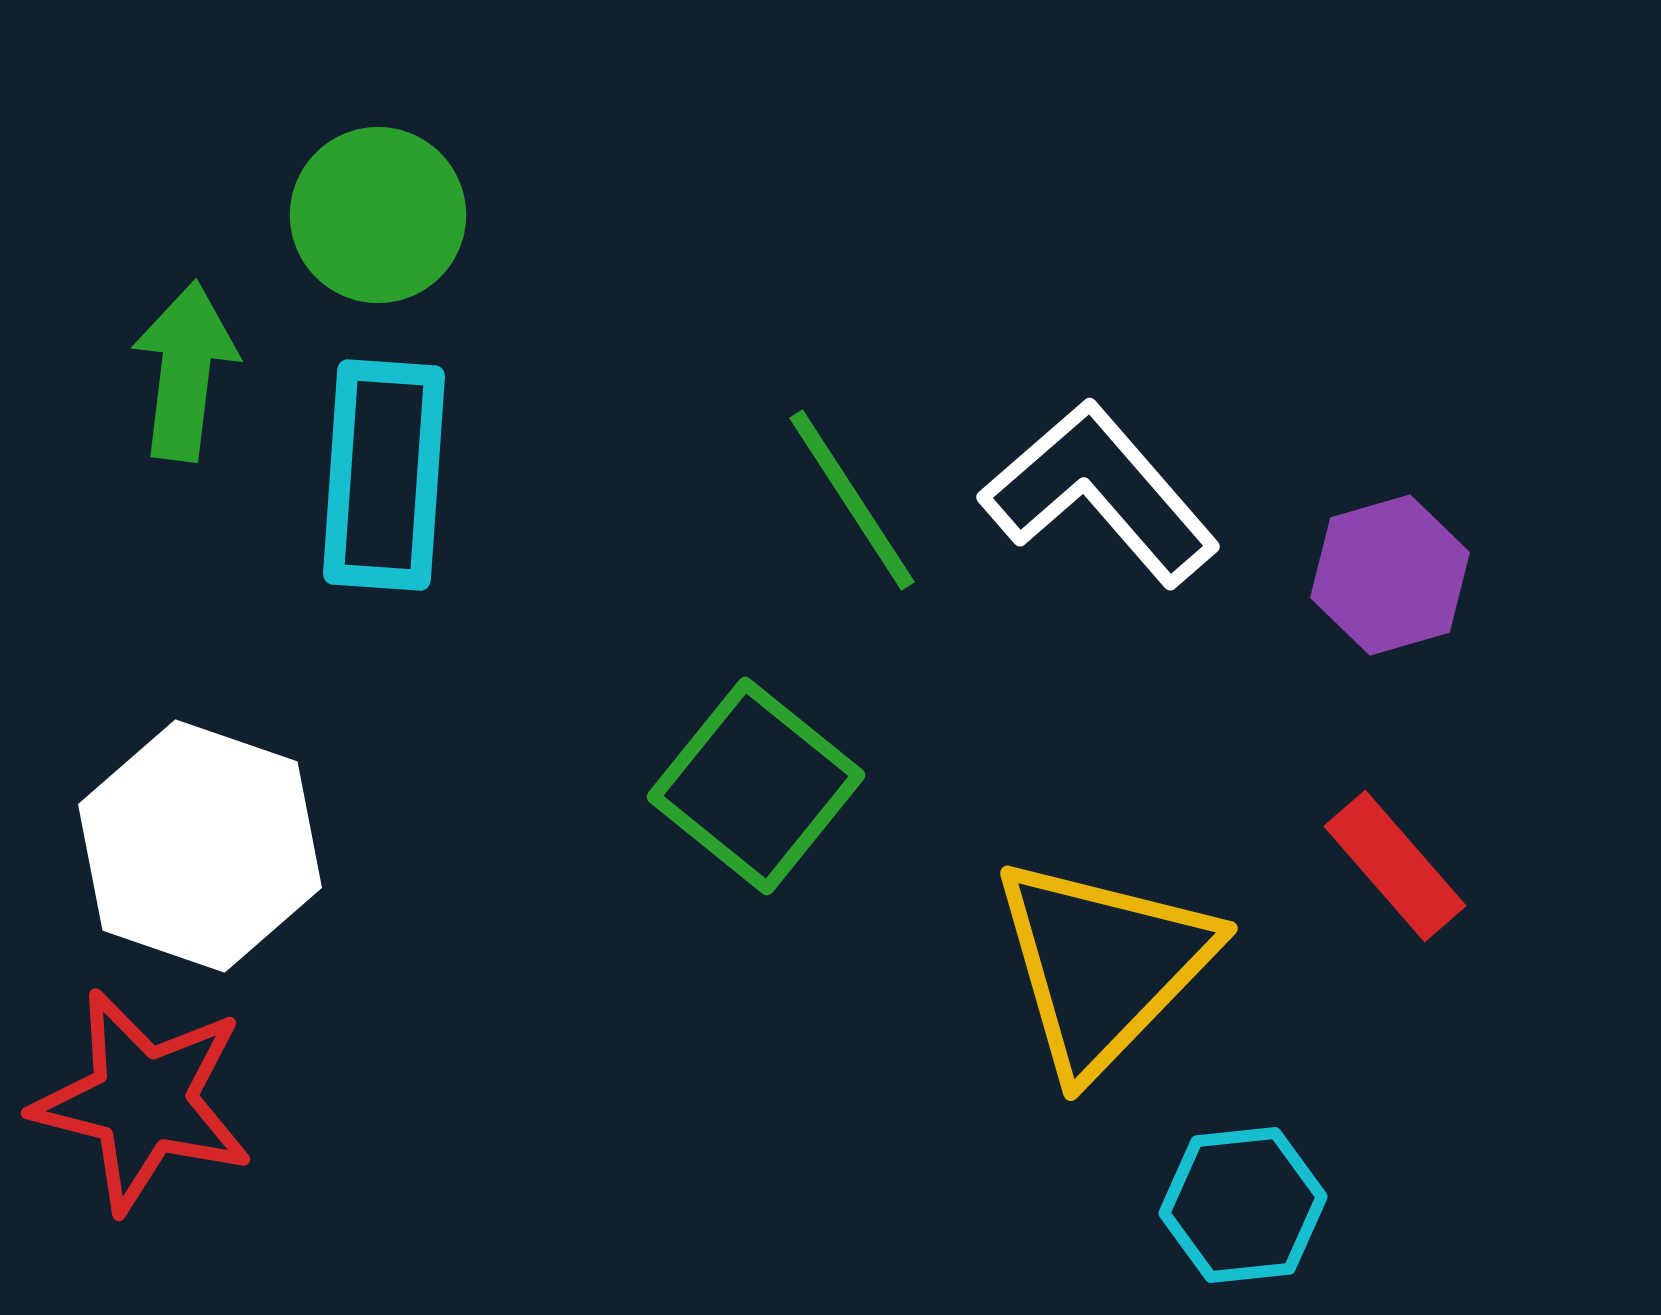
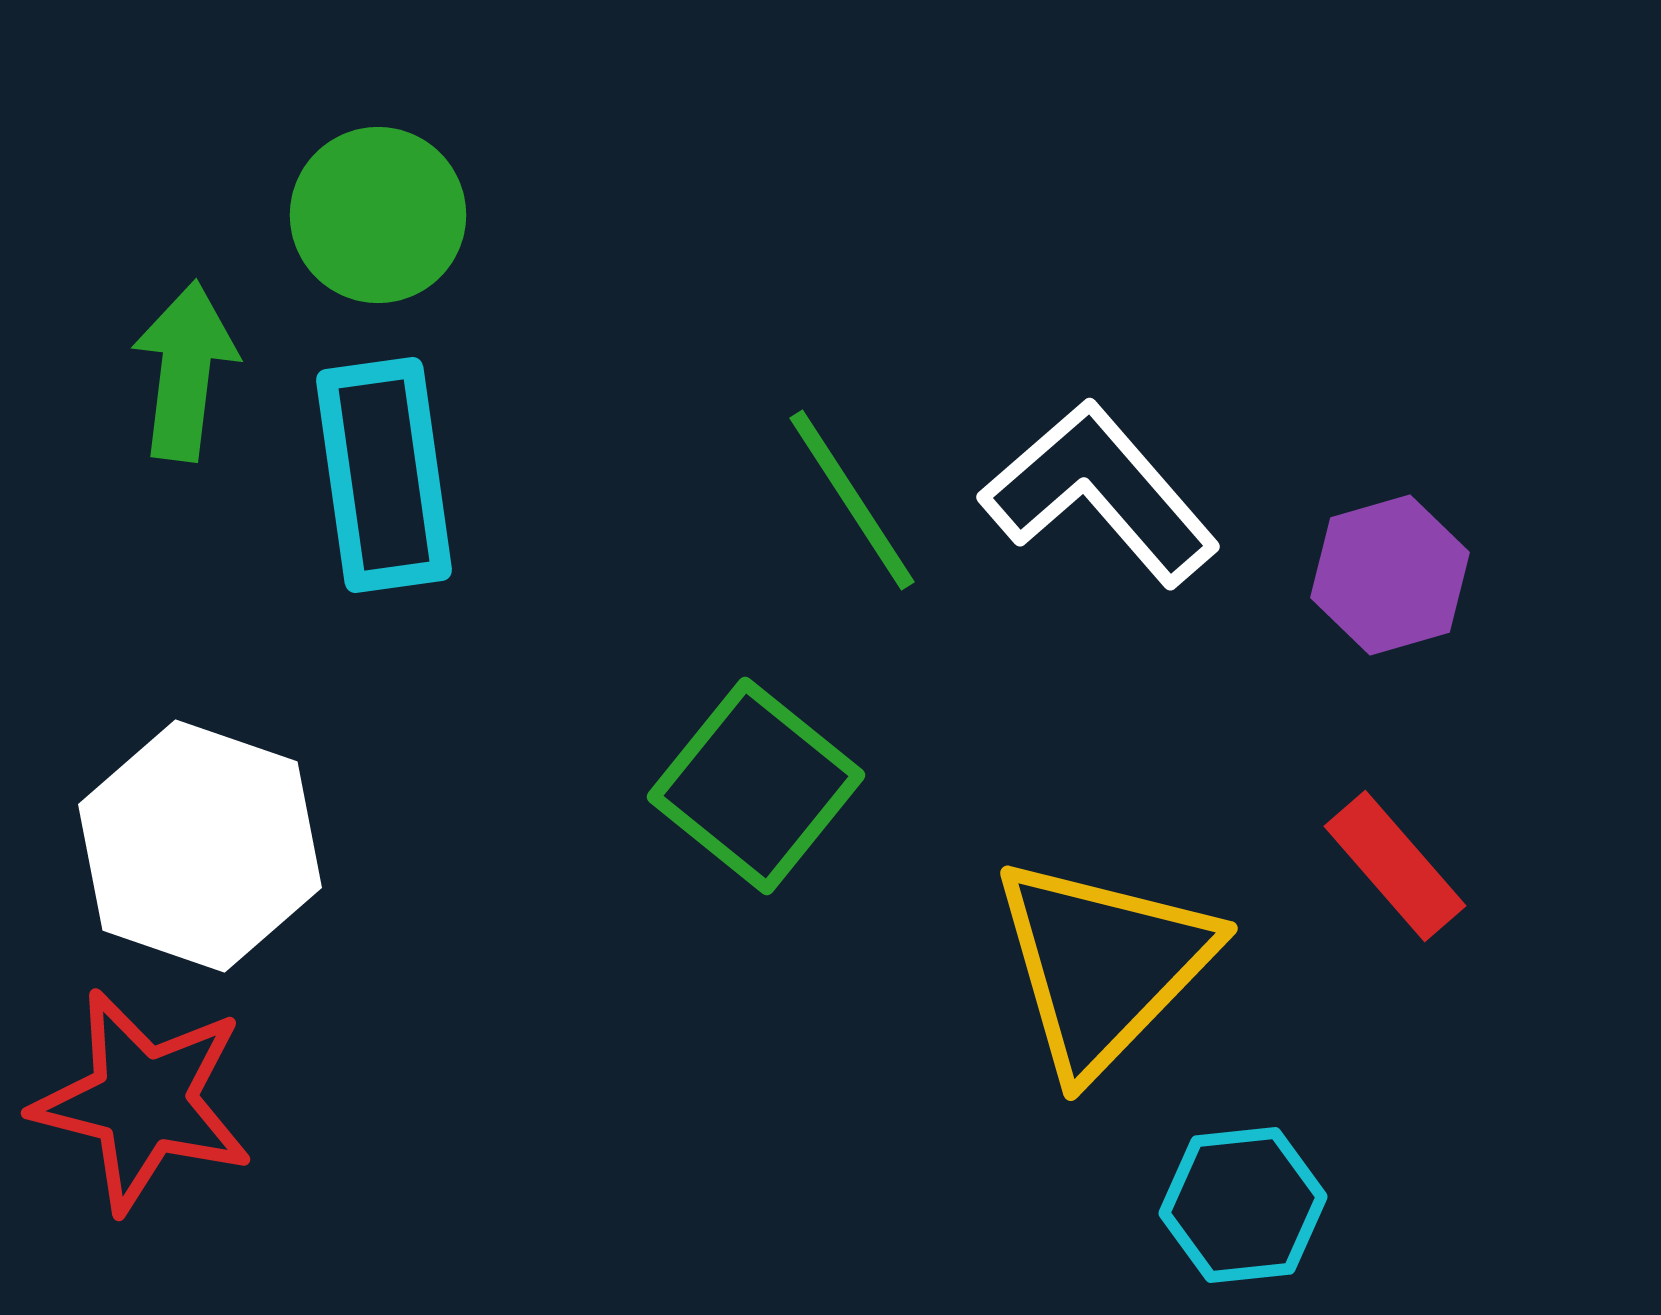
cyan rectangle: rotated 12 degrees counterclockwise
